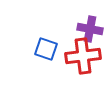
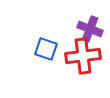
purple cross: rotated 10 degrees clockwise
